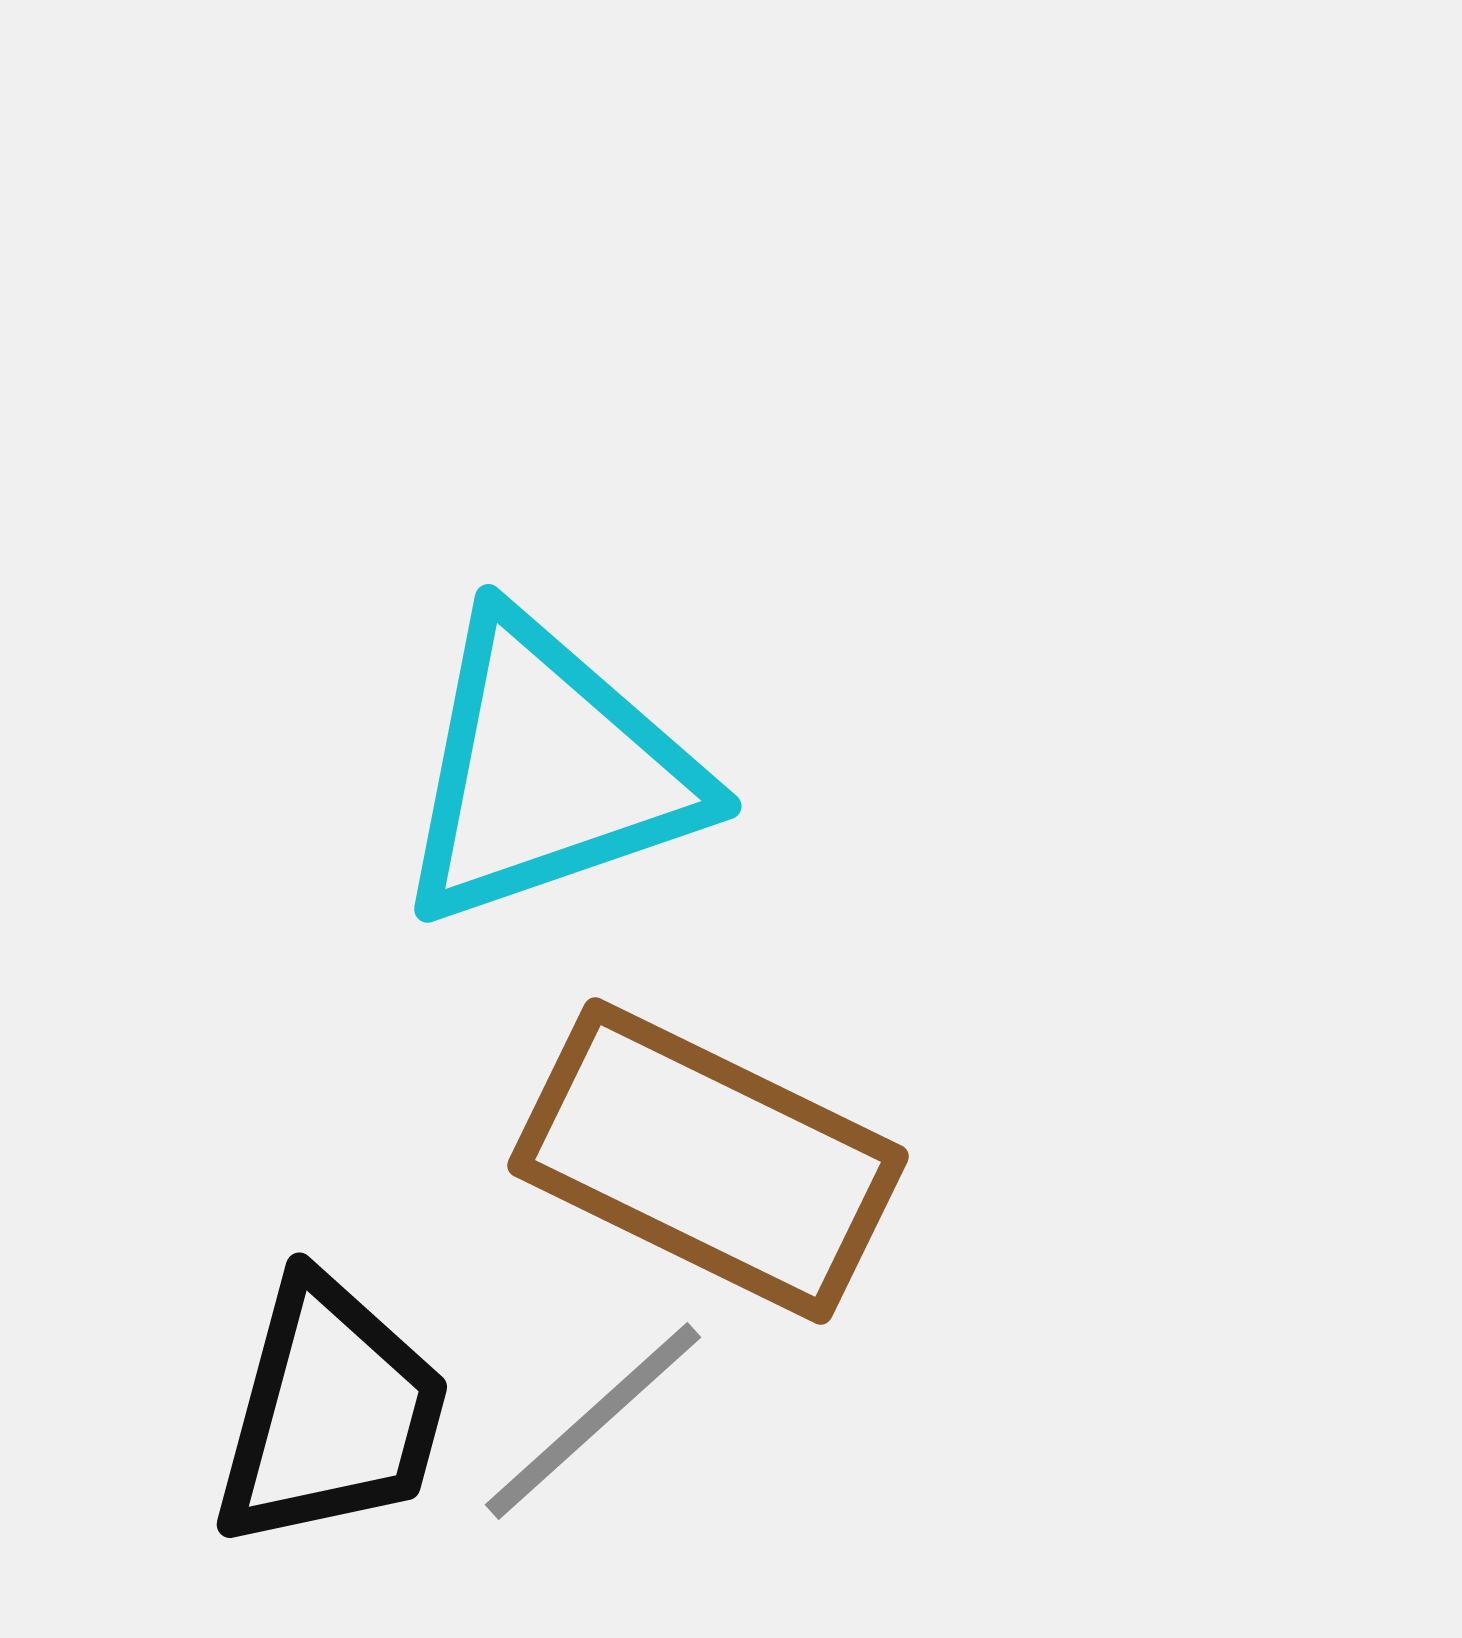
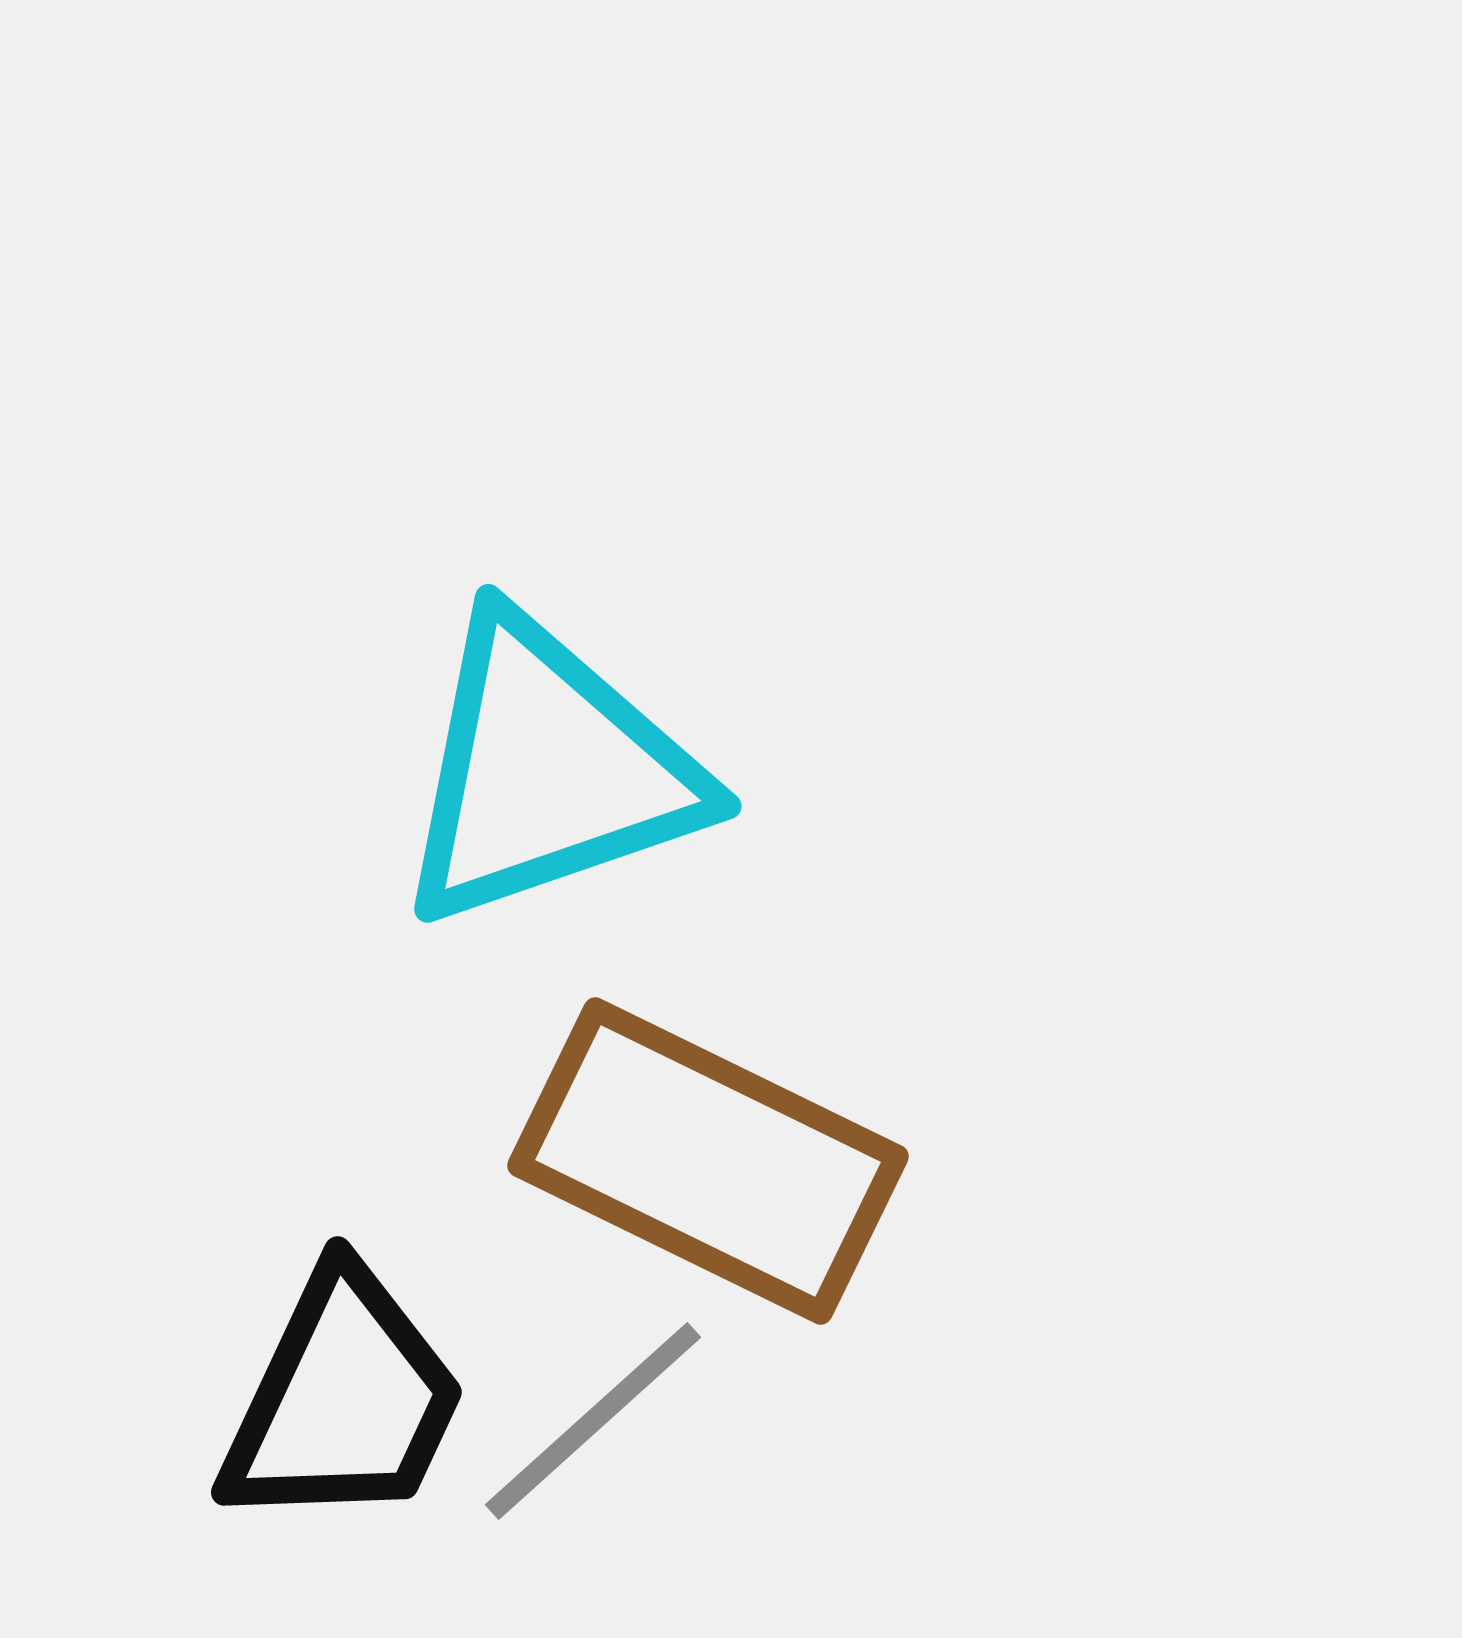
black trapezoid: moved 12 px right, 13 px up; rotated 10 degrees clockwise
